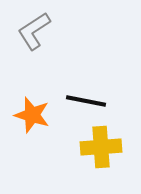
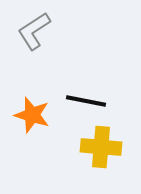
yellow cross: rotated 9 degrees clockwise
